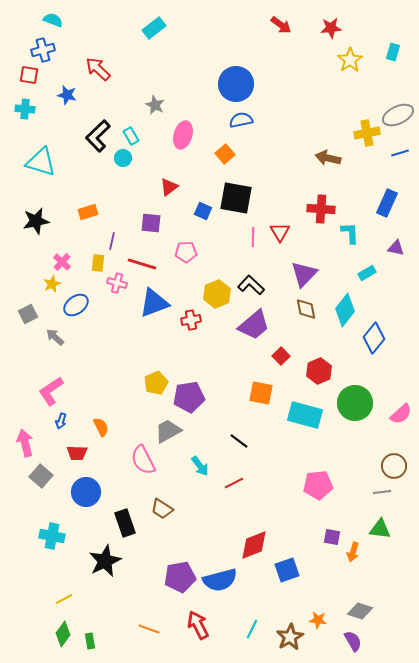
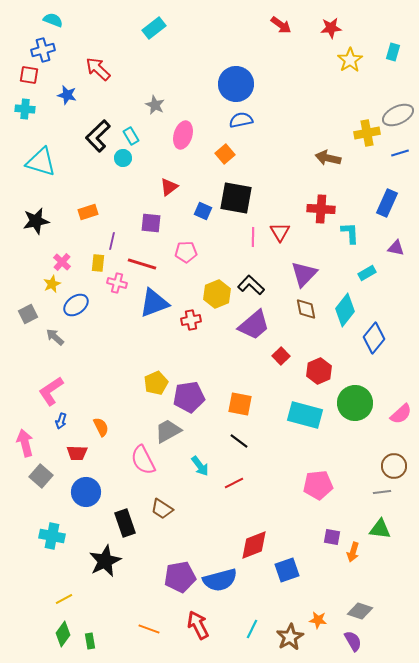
orange square at (261, 393): moved 21 px left, 11 px down
